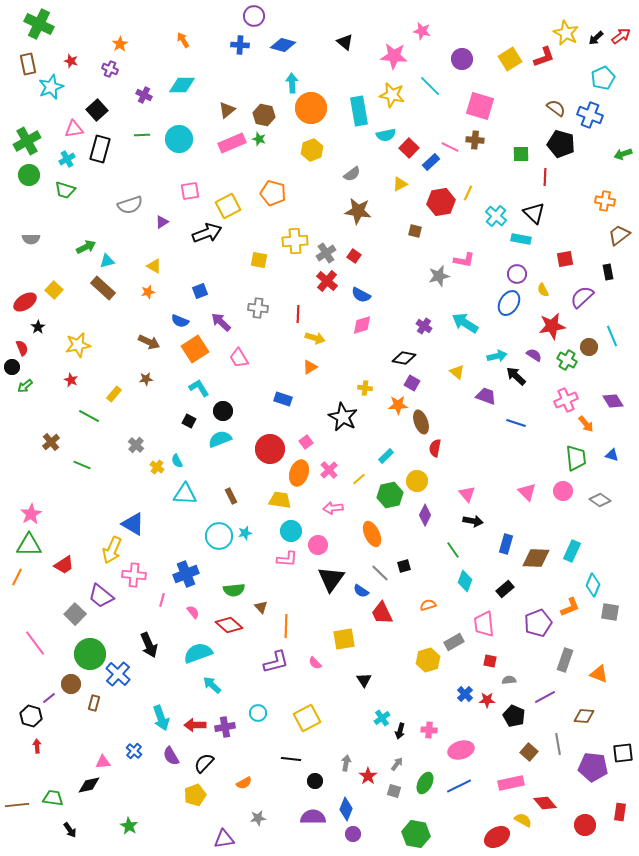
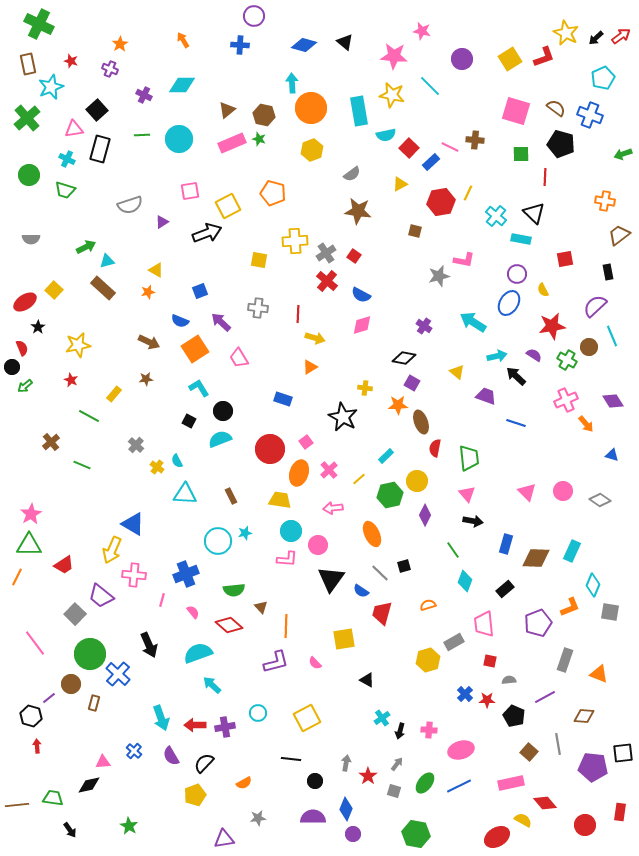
blue diamond at (283, 45): moved 21 px right
pink square at (480, 106): moved 36 px right, 5 px down
green cross at (27, 141): moved 23 px up; rotated 12 degrees counterclockwise
cyan cross at (67, 159): rotated 35 degrees counterclockwise
yellow triangle at (154, 266): moved 2 px right, 4 px down
purple semicircle at (582, 297): moved 13 px right, 9 px down
cyan arrow at (465, 323): moved 8 px right, 1 px up
green trapezoid at (576, 458): moved 107 px left
cyan circle at (219, 536): moved 1 px left, 5 px down
red trapezoid at (382, 613): rotated 40 degrees clockwise
black triangle at (364, 680): moved 3 px right; rotated 28 degrees counterclockwise
green ellipse at (425, 783): rotated 10 degrees clockwise
